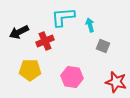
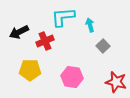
gray square: rotated 24 degrees clockwise
